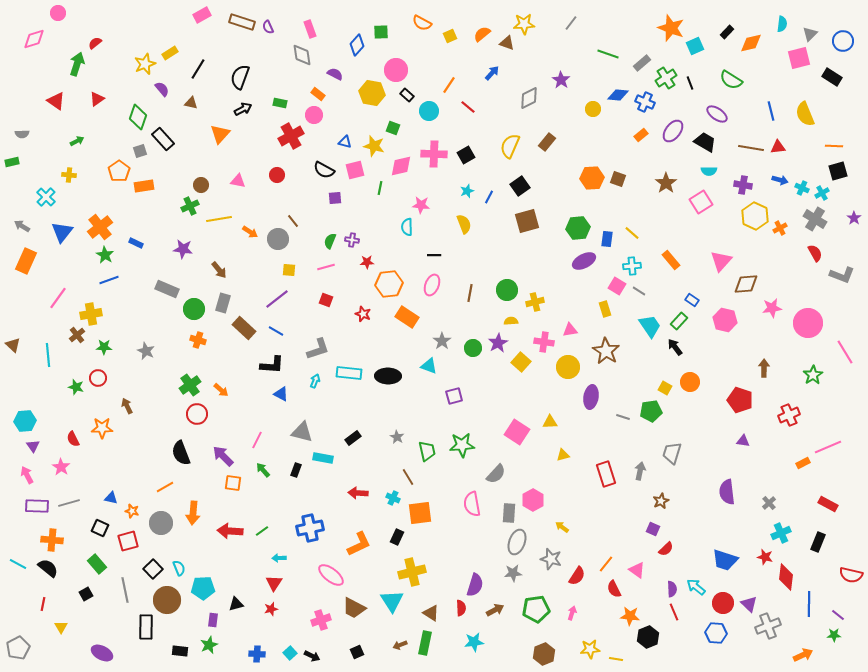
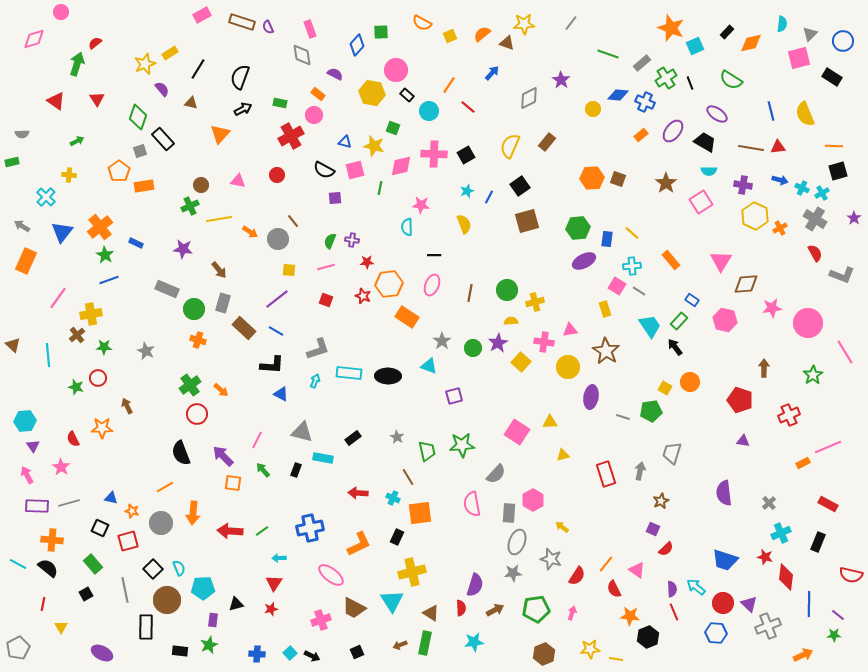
pink circle at (58, 13): moved 3 px right, 1 px up
red triangle at (97, 99): rotated 28 degrees counterclockwise
pink triangle at (721, 261): rotated 10 degrees counterclockwise
red star at (363, 314): moved 18 px up
purple semicircle at (727, 492): moved 3 px left, 1 px down
green rectangle at (97, 564): moved 4 px left
